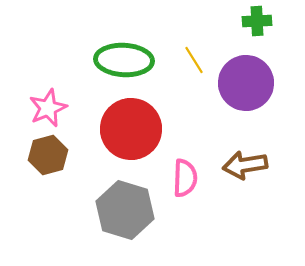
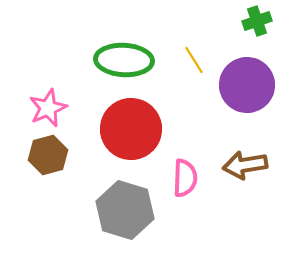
green cross: rotated 16 degrees counterclockwise
purple circle: moved 1 px right, 2 px down
